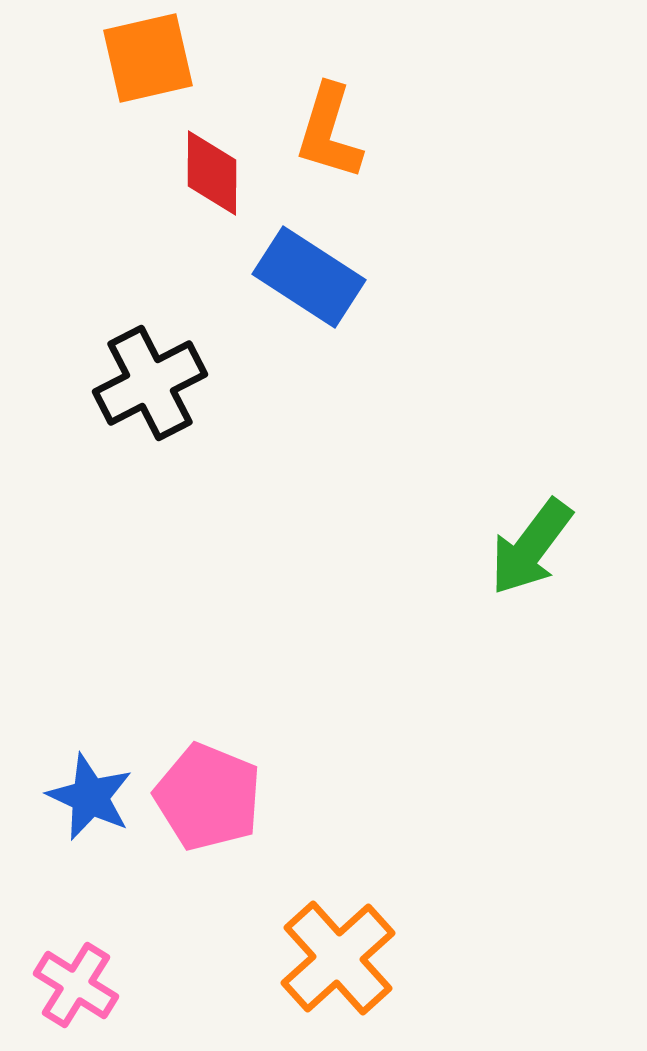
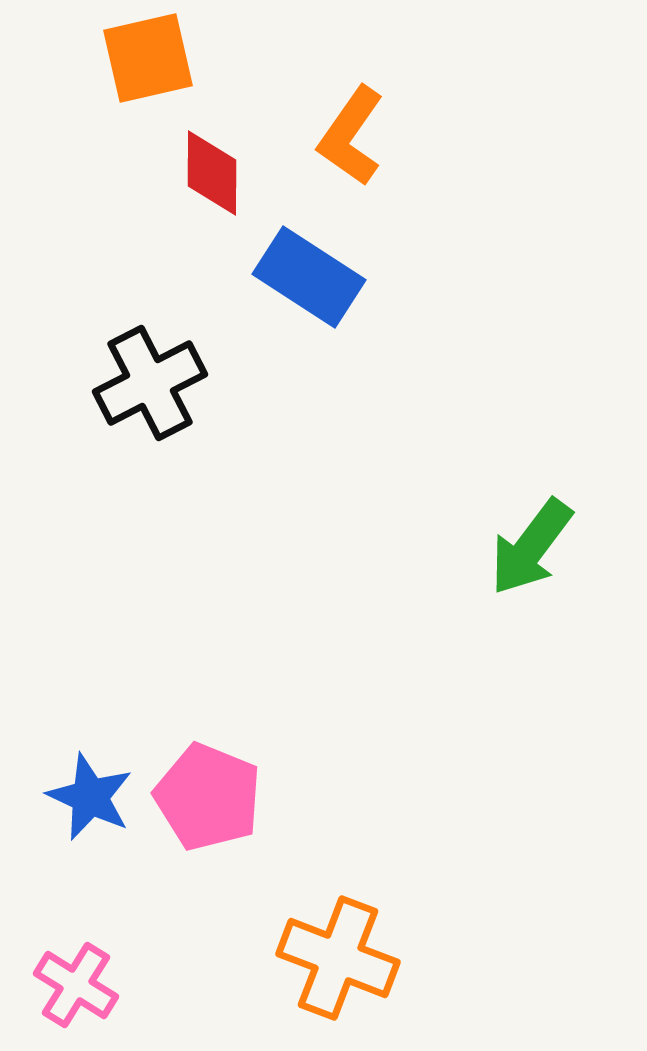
orange L-shape: moved 22 px right, 4 px down; rotated 18 degrees clockwise
orange cross: rotated 27 degrees counterclockwise
